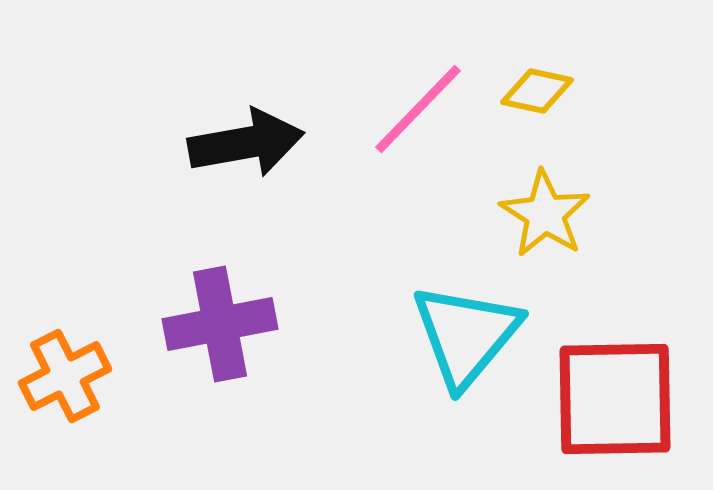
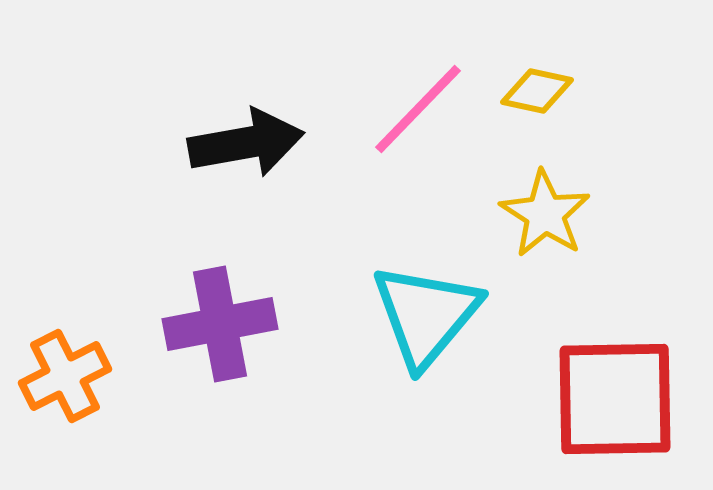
cyan triangle: moved 40 px left, 20 px up
